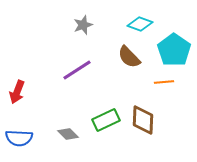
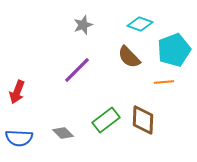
cyan pentagon: rotated 16 degrees clockwise
purple line: rotated 12 degrees counterclockwise
green rectangle: rotated 12 degrees counterclockwise
gray diamond: moved 5 px left, 1 px up
